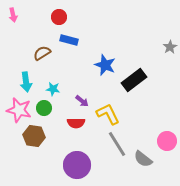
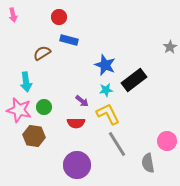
cyan star: moved 53 px right, 1 px down; rotated 16 degrees counterclockwise
green circle: moved 1 px up
gray semicircle: moved 5 px right, 4 px down; rotated 42 degrees clockwise
